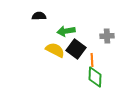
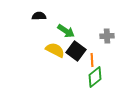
green arrow: rotated 138 degrees counterclockwise
black square: moved 2 px down
green diamond: rotated 50 degrees clockwise
